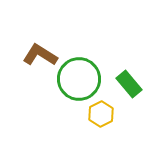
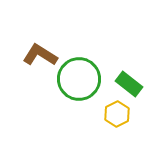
green rectangle: rotated 12 degrees counterclockwise
yellow hexagon: moved 16 px right
